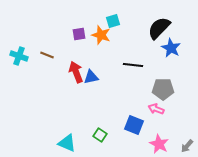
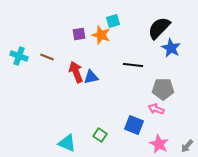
brown line: moved 2 px down
